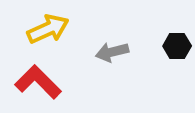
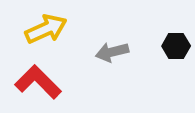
yellow arrow: moved 2 px left
black hexagon: moved 1 px left
